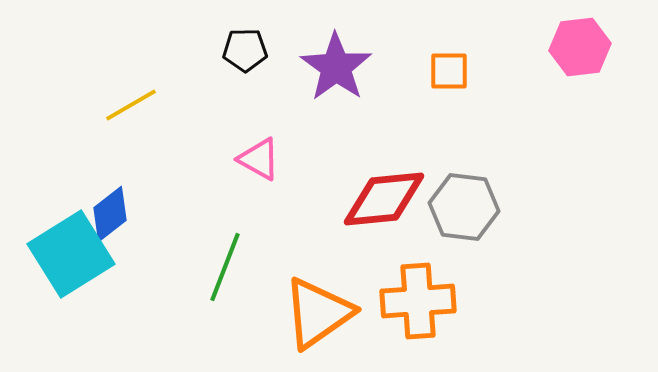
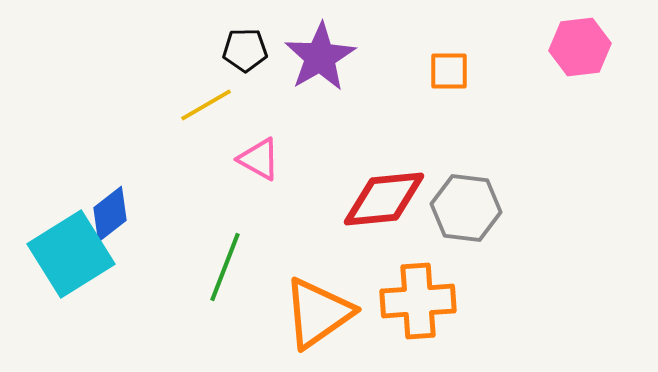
purple star: moved 16 px left, 10 px up; rotated 6 degrees clockwise
yellow line: moved 75 px right
gray hexagon: moved 2 px right, 1 px down
